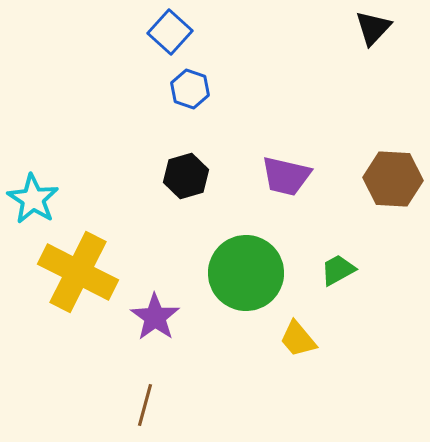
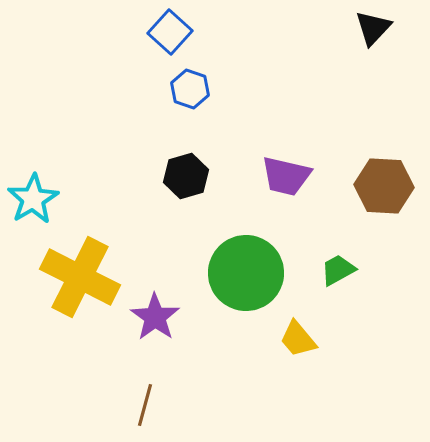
brown hexagon: moved 9 px left, 7 px down
cyan star: rotated 9 degrees clockwise
yellow cross: moved 2 px right, 5 px down
